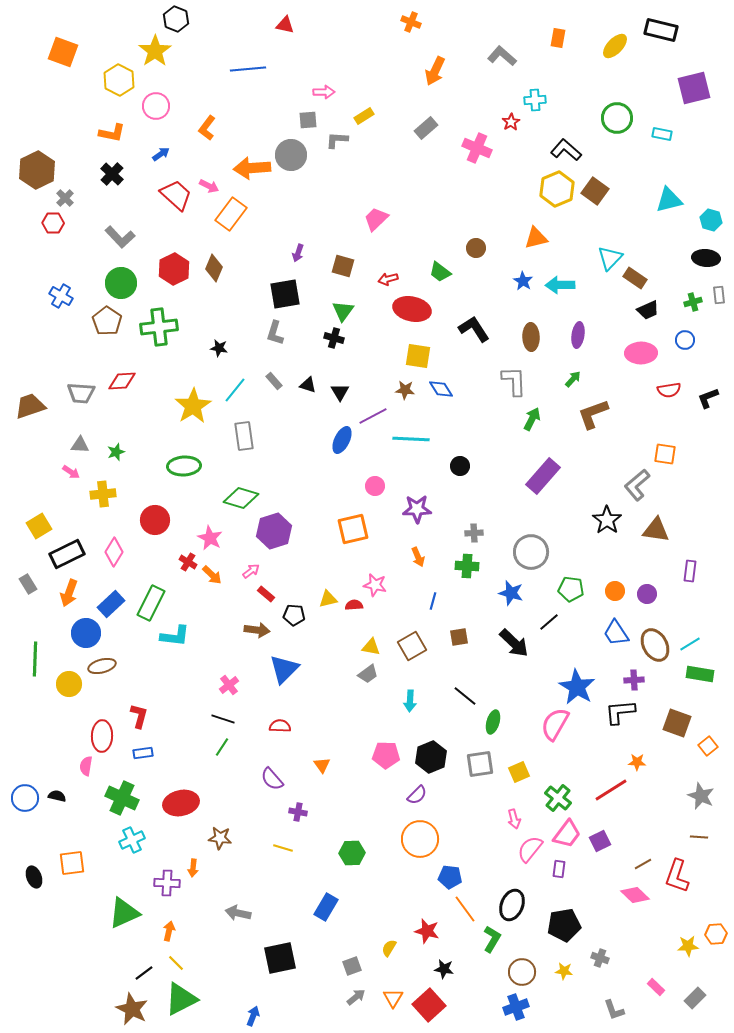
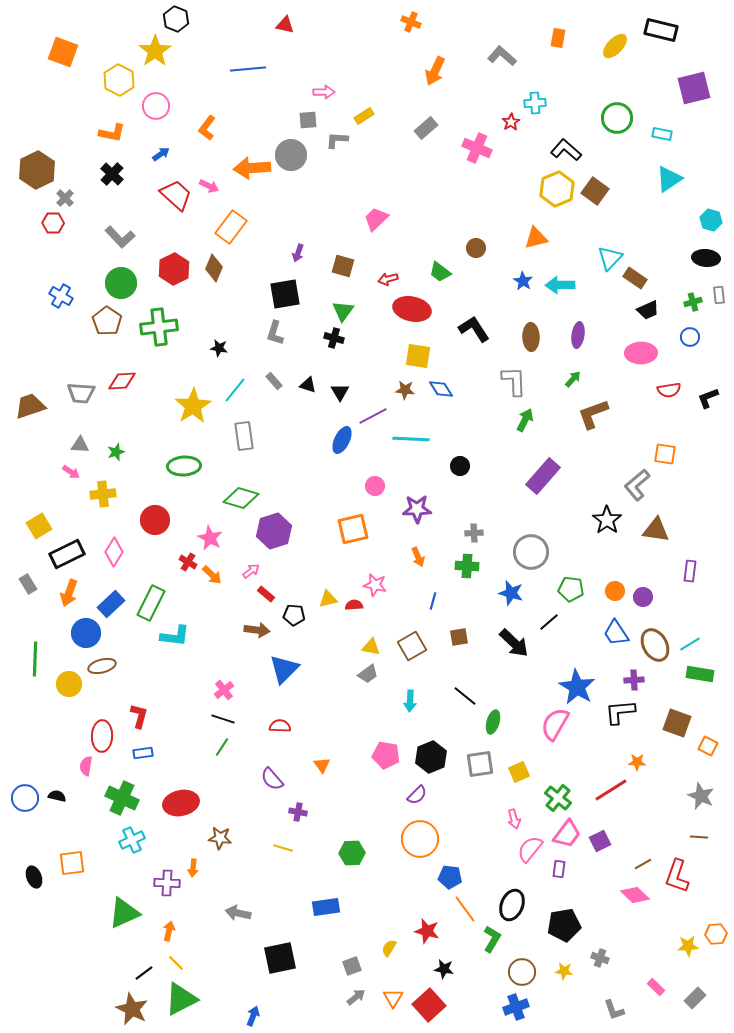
cyan cross at (535, 100): moved 3 px down
cyan triangle at (669, 200): moved 21 px up; rotated 20 degrees counterclockwise
orange rectangle at (231, 214): moved 13 px down
blue circle at (685, 340): moved 5 px right, 3 px up
green arrow at (532, 419): moved 7 px left, 1 px down
purple circle at (647, 594): moved 4 px left, 3 px down
pink cross at (229, 685): moved 5 px left, 5 px down
orange square at (708, 746): rotated 24 degrees counterclockwise
pink pentagon at (386, 755): rotated 8 degrees clockwise
blue rectangle at (326, 907): rotated 52 degrees clockwise
